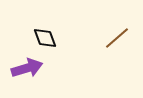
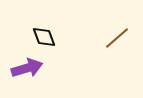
black diamond: moved 1 px left, 1 px up
